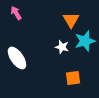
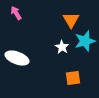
white star: rotated 16 degrees clockwise
white ellipse: rotated 35 degrees counterclockwise
